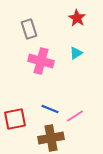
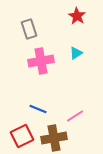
red star: moved 2 px up
pink cross: rotated 25 degrees counterclockwise
blue line: moved 12 px left
red square: moved 7 px right, 17 px down; rotated 15 degrees counterclockwise
brown cross: moved 3 px right
